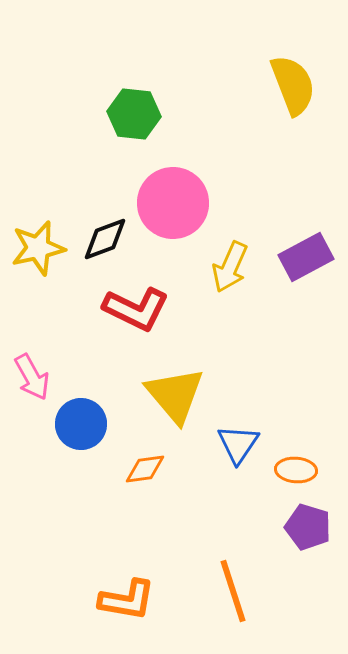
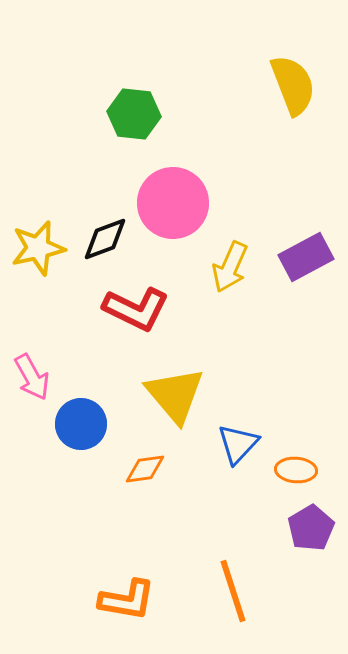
blue triangle: rotated 9 degrees clockwise
purple pentagon: moved 3 px right, 1 px down; rotated 24 degrees clockwise
